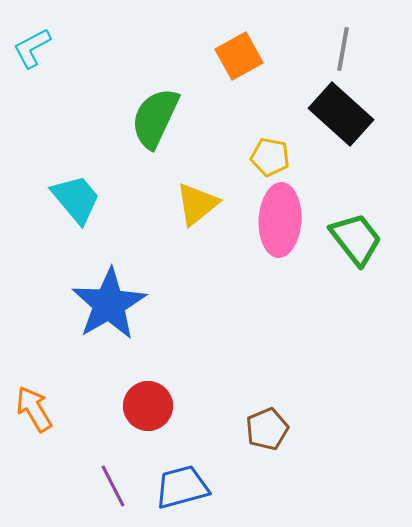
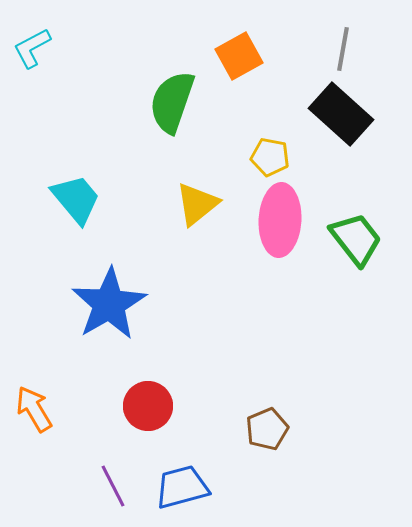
green semicircle: moved 17 px right, 16 px up; rotated 6 degrees counterclockwise
